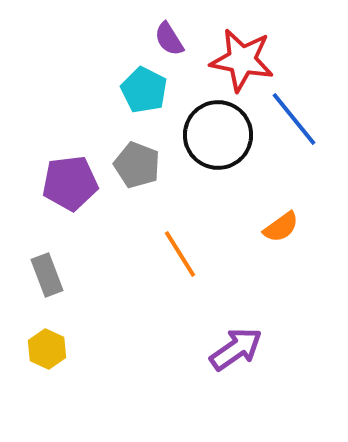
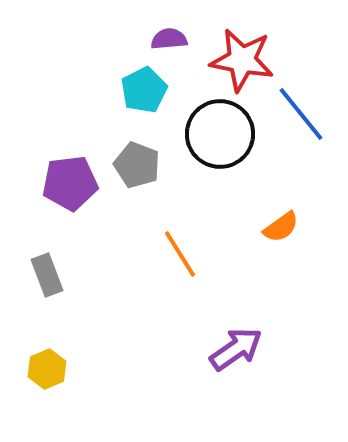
purple semicircle: rotated 117 degrees clockwise
cyan pentagon: rotated 18 degrees clockwise
blue line: moved 7 px right, 5 px up
black circle: moved 2 px right, 1 px up
yellow hexagon: moved 20 px down; rotated 12 degrees clockwise
